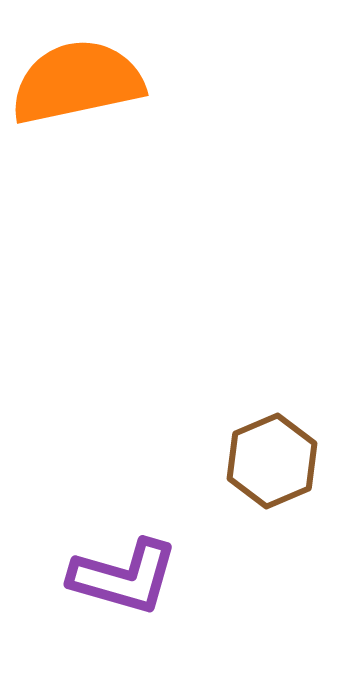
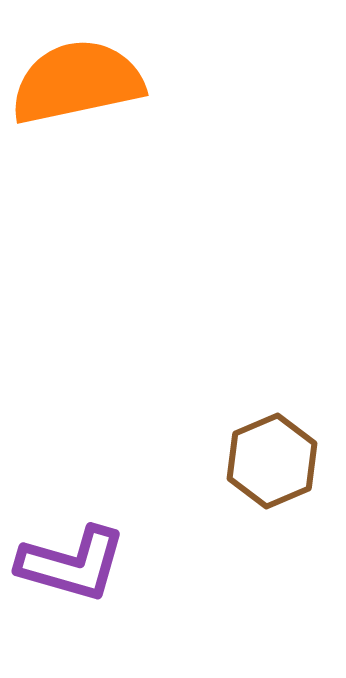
purple L-shape: moved 52 px left, 13 px up
